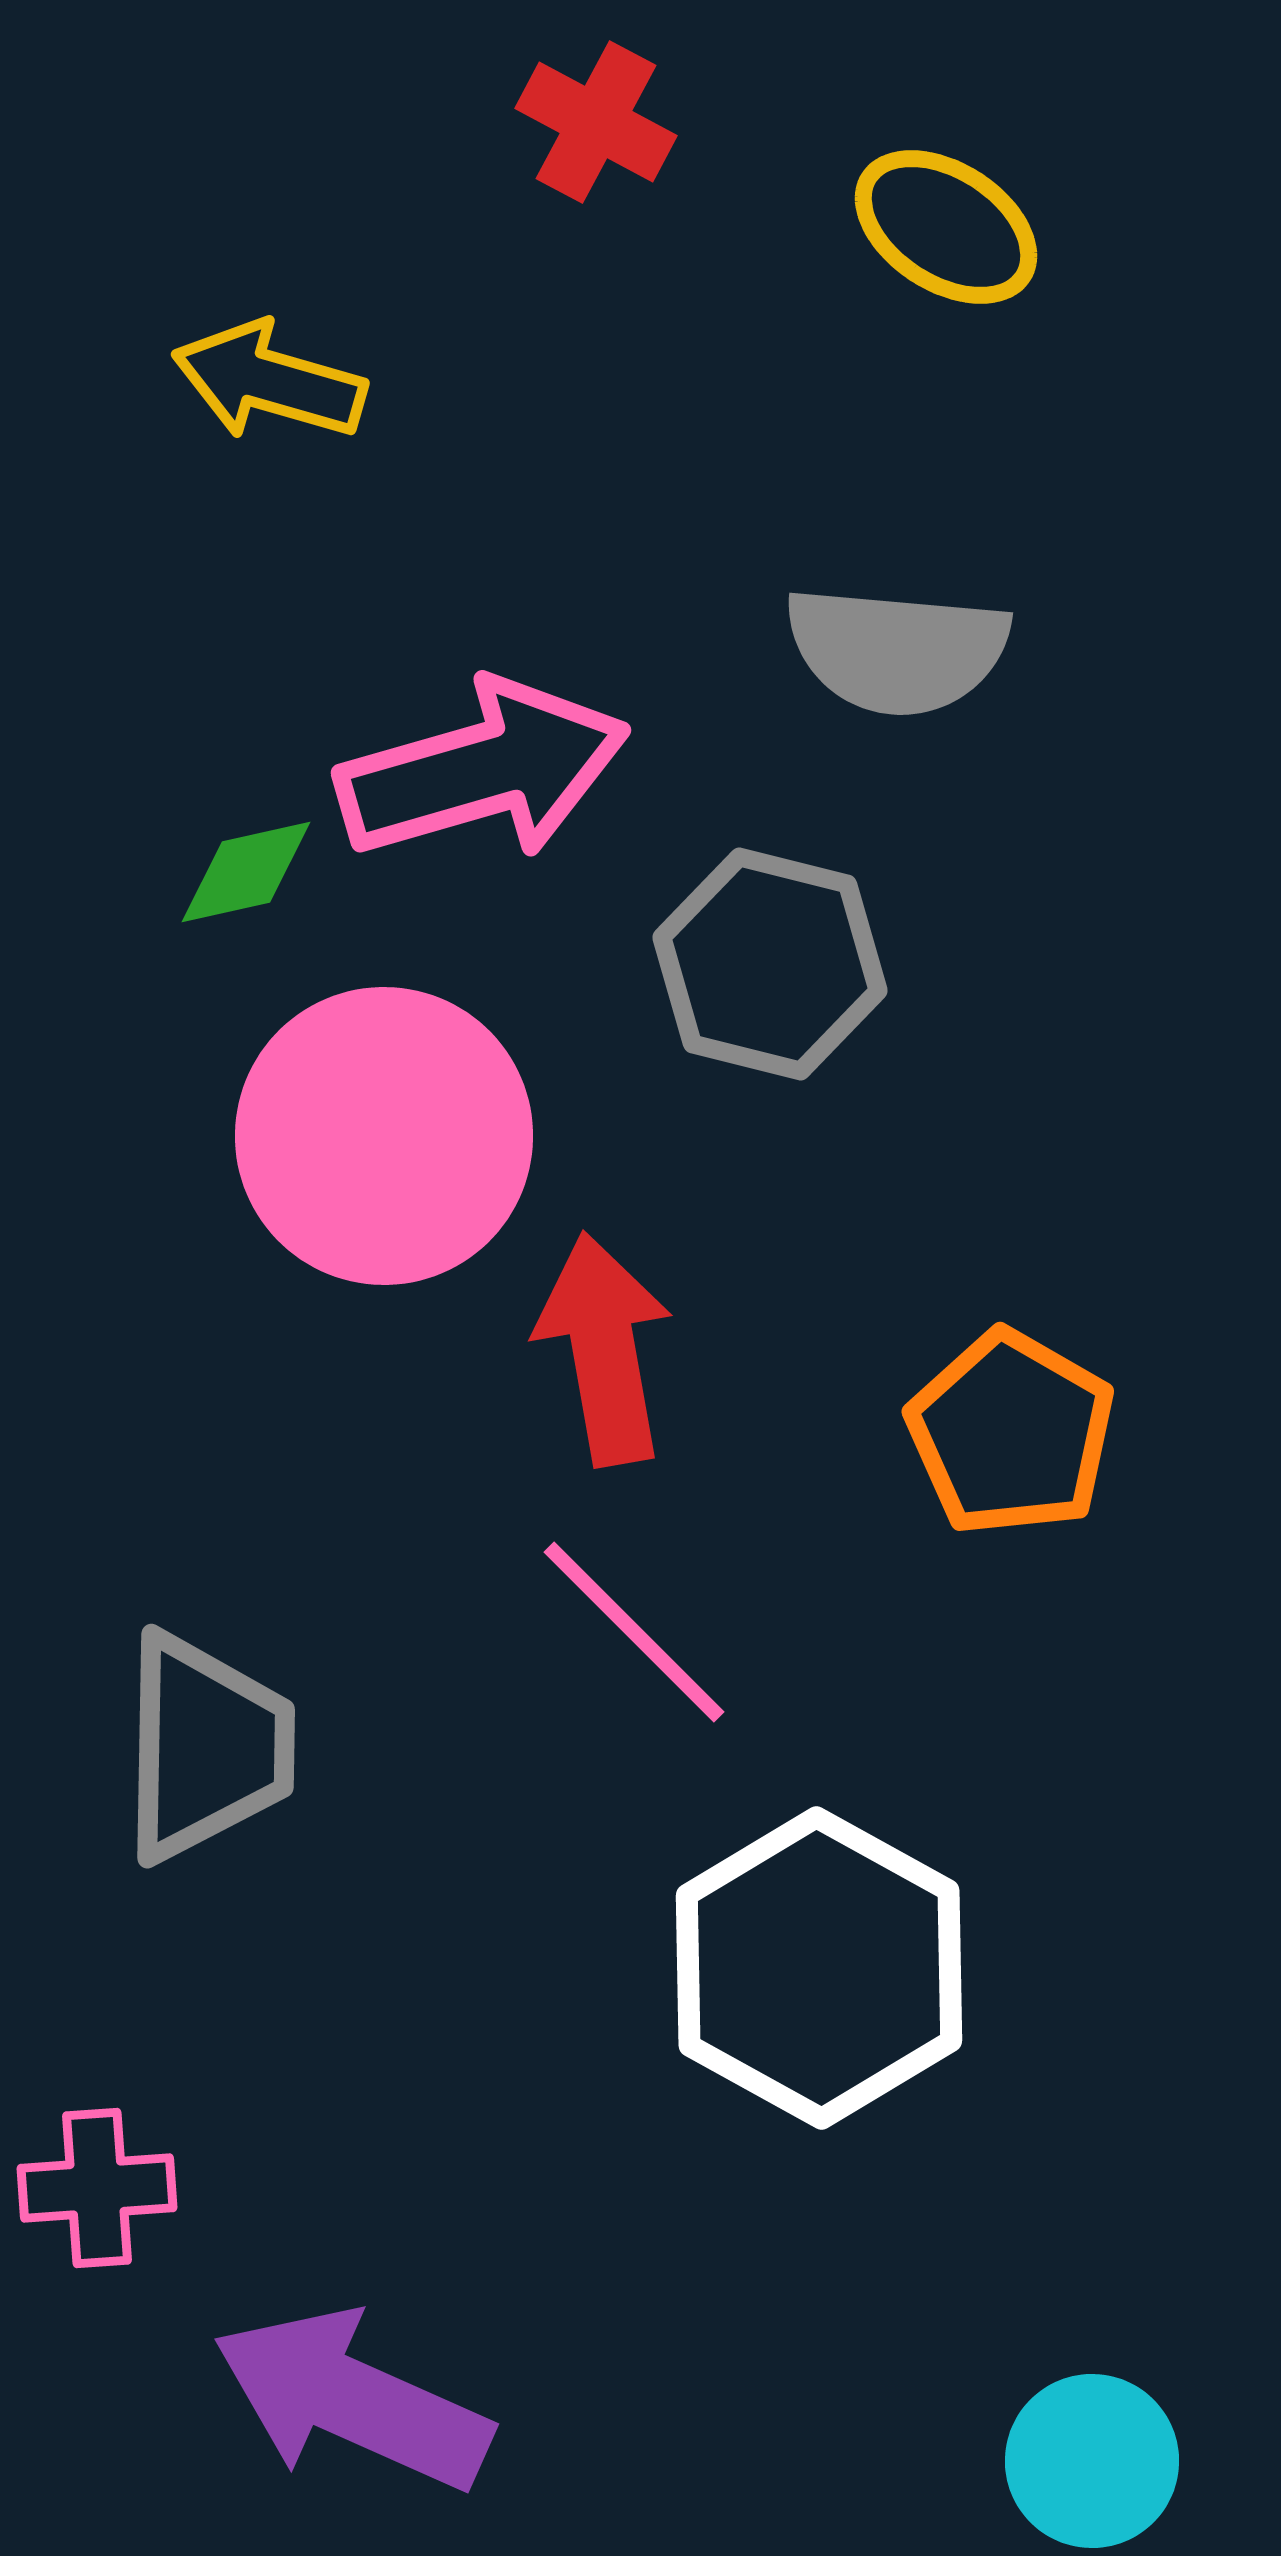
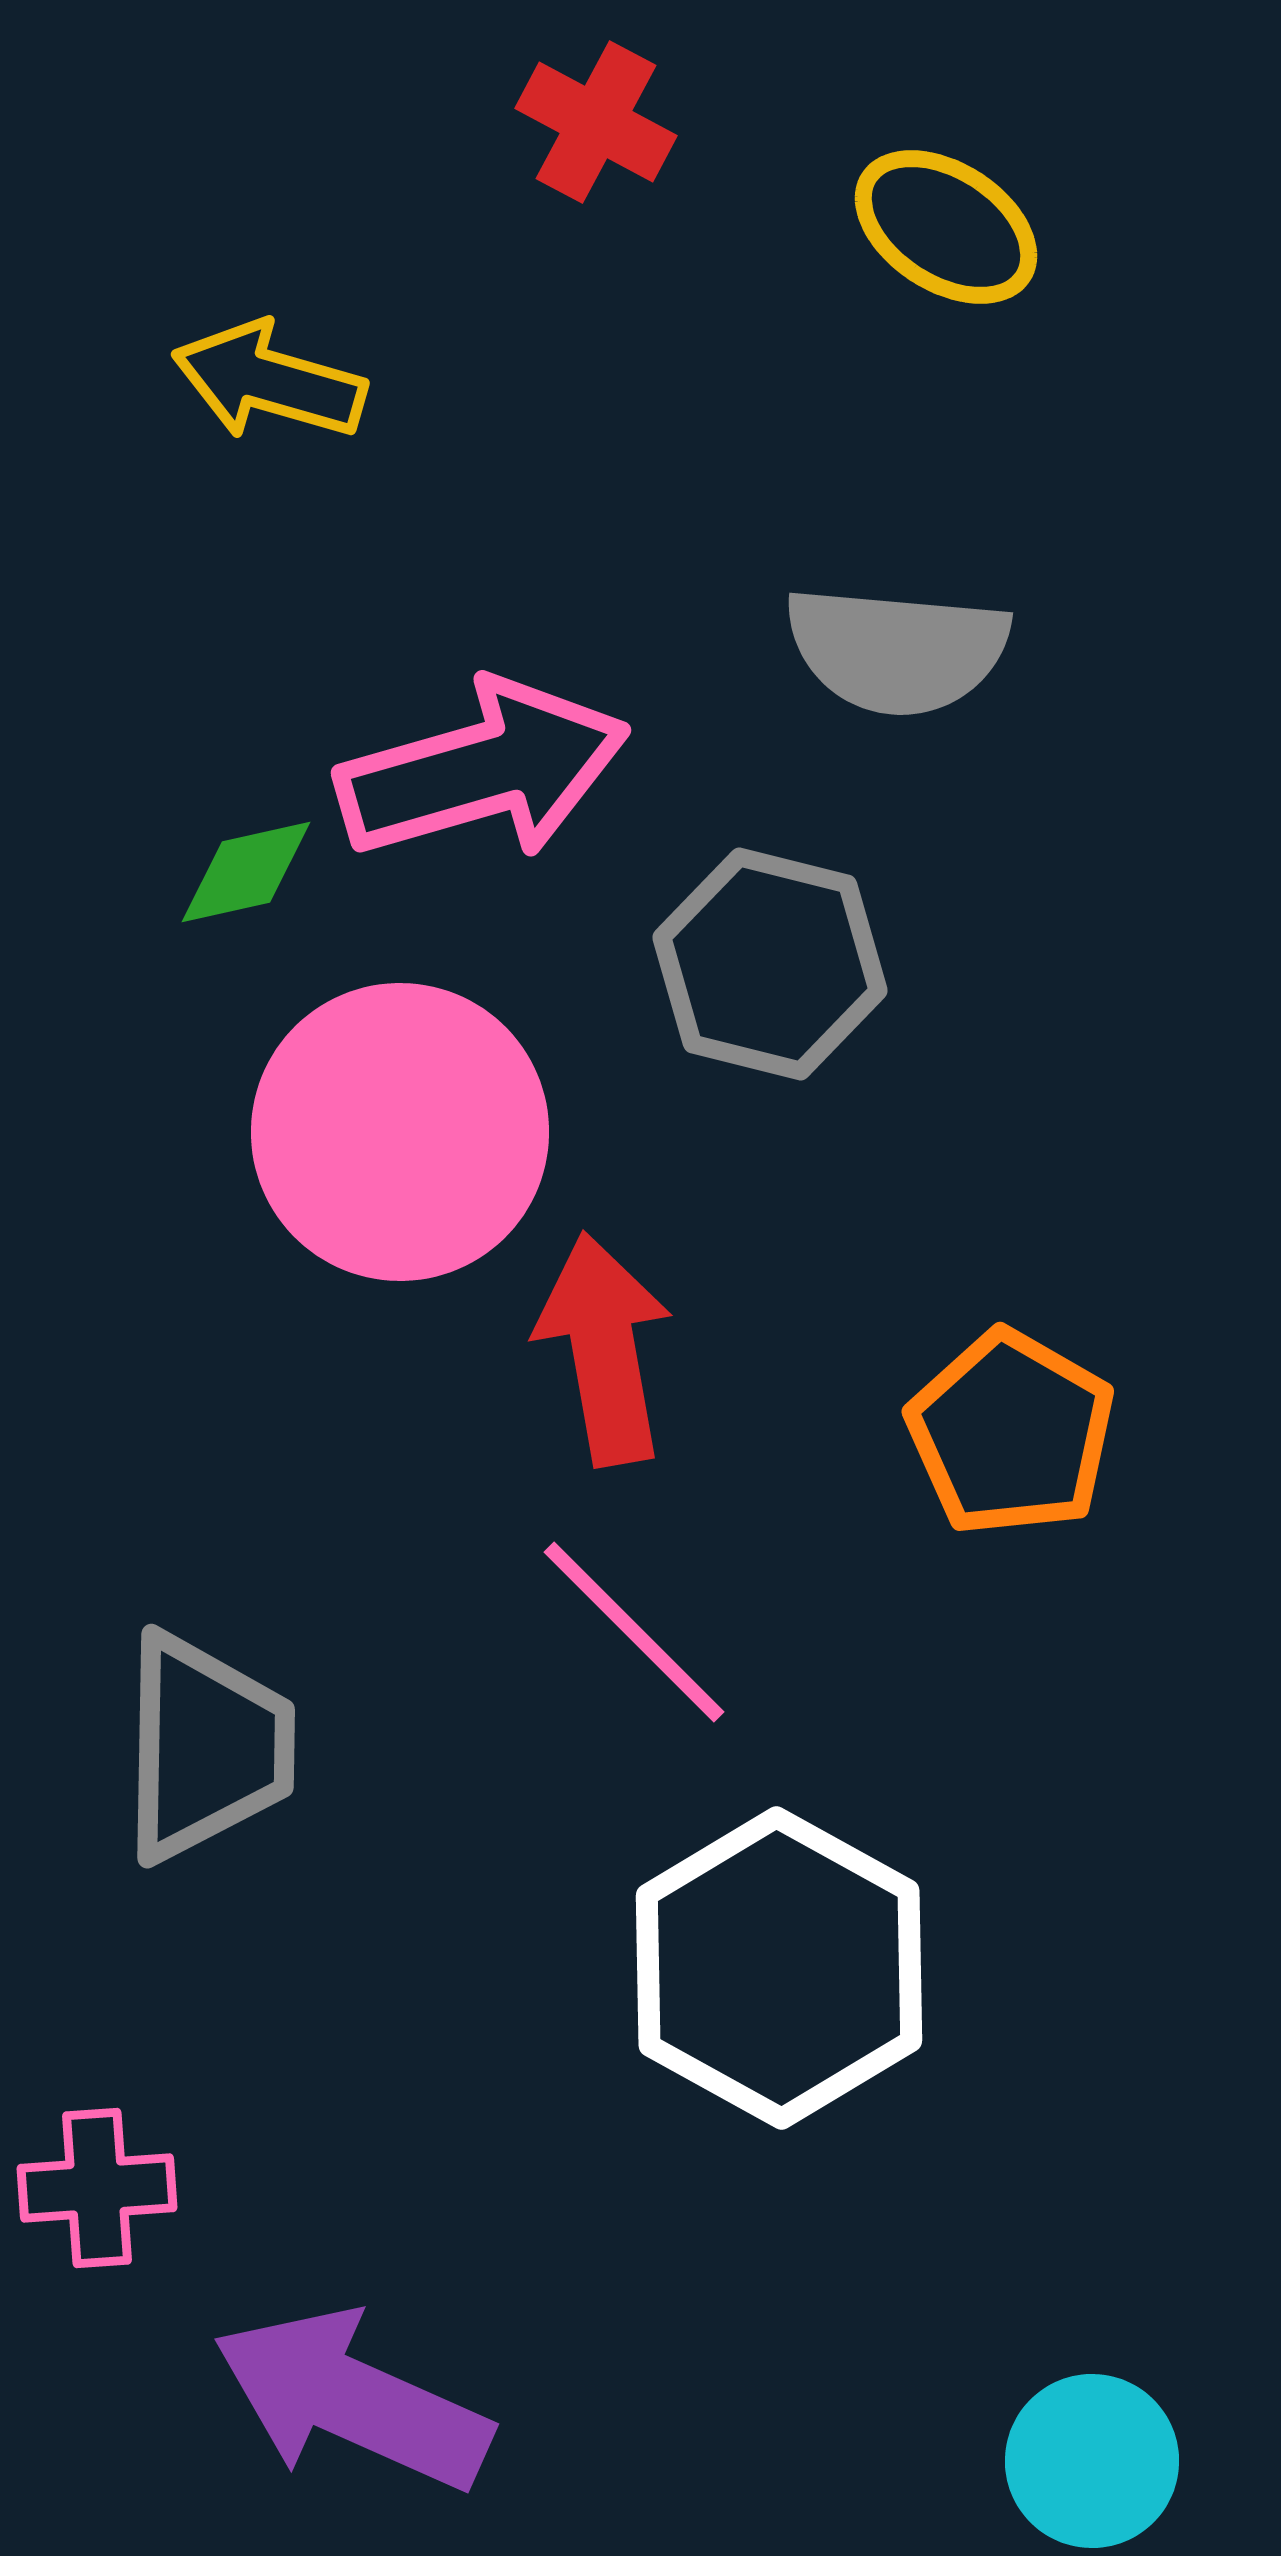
pink circle: moved 16 px right, 4 px up
white hexagon: moved 40 px left
